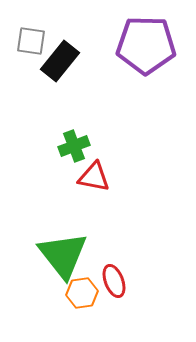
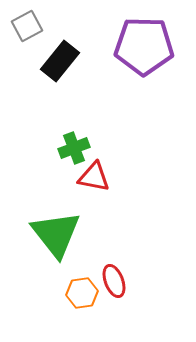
gray square: moved 4 px left, 15 px up; rotated 36 degrees counterclockwise
purple pentagon: moved 2 px left, 1 px down
green cross: moved 2 px down
green triangle: moved 7 px left, 21 px up
